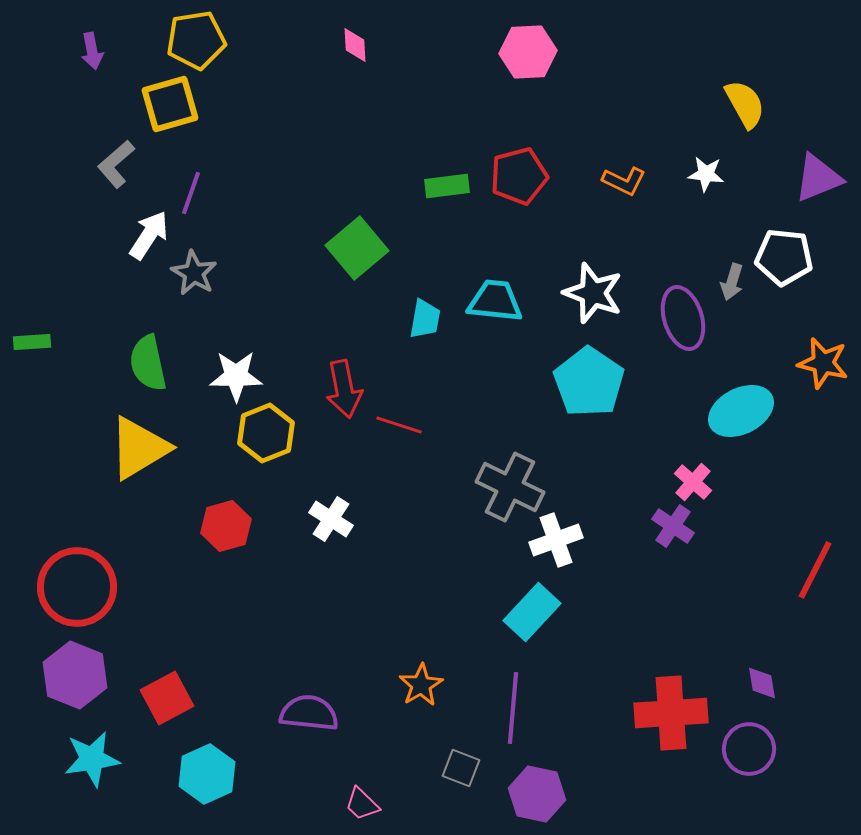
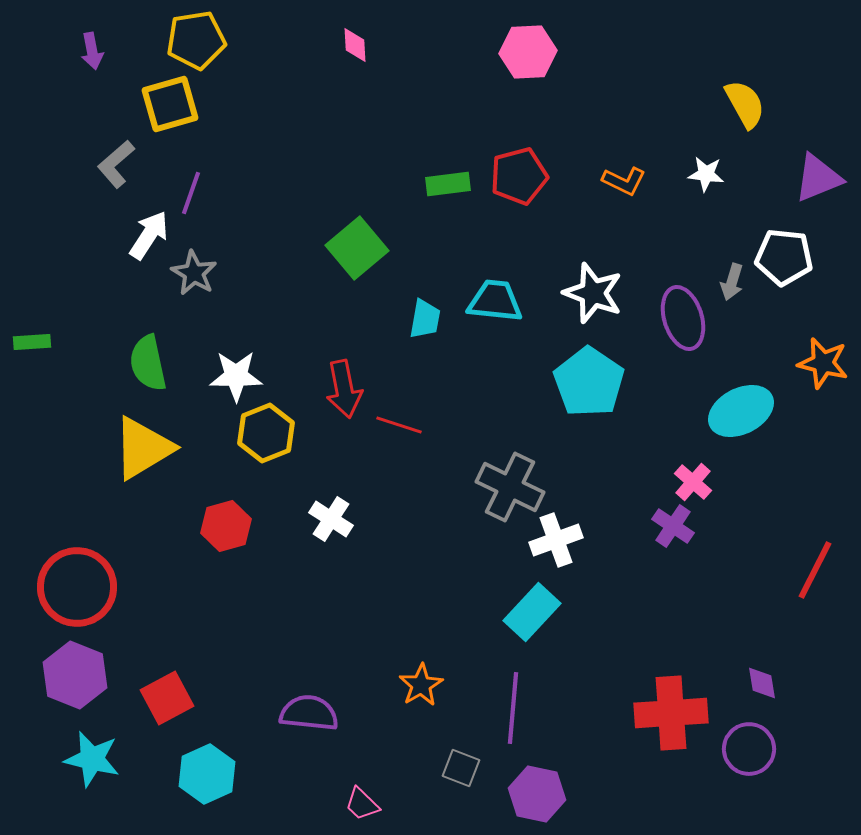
green rectangle at (447, 186): moved 1 px right, 2 px up
yellow triangle at (139, 448): moved 4 px right
cyan star at (92, 759): rotated 22 degrees clockwise
